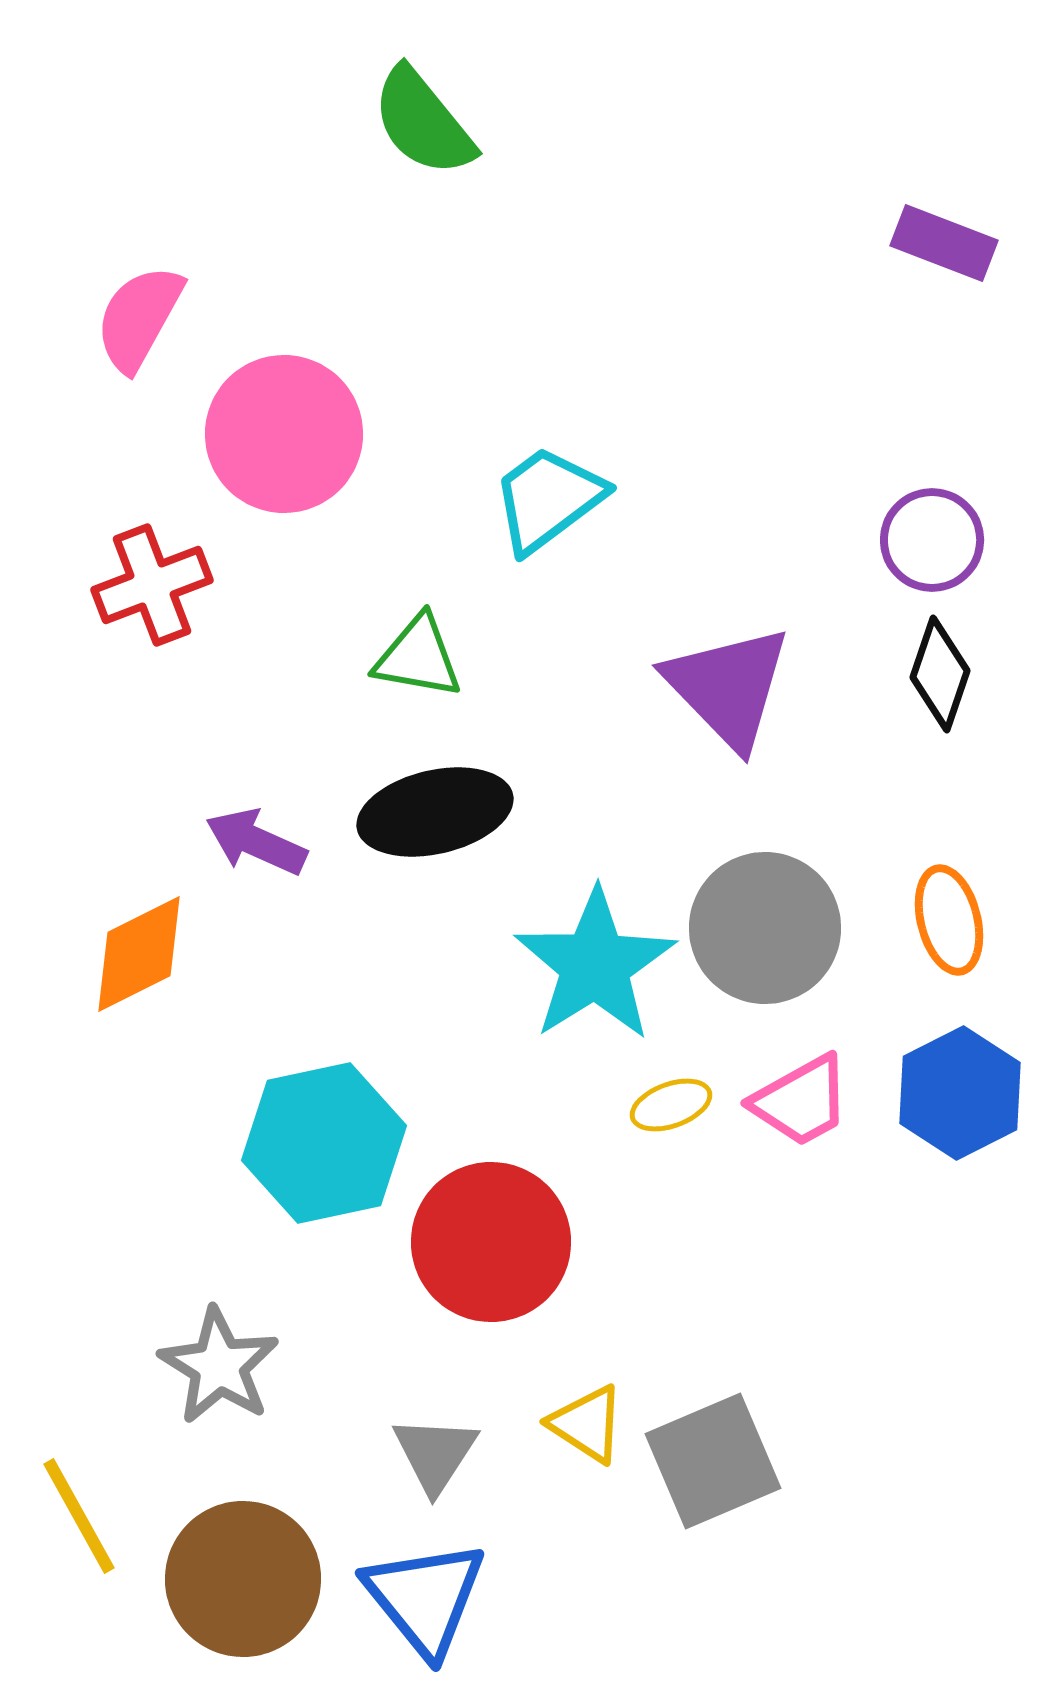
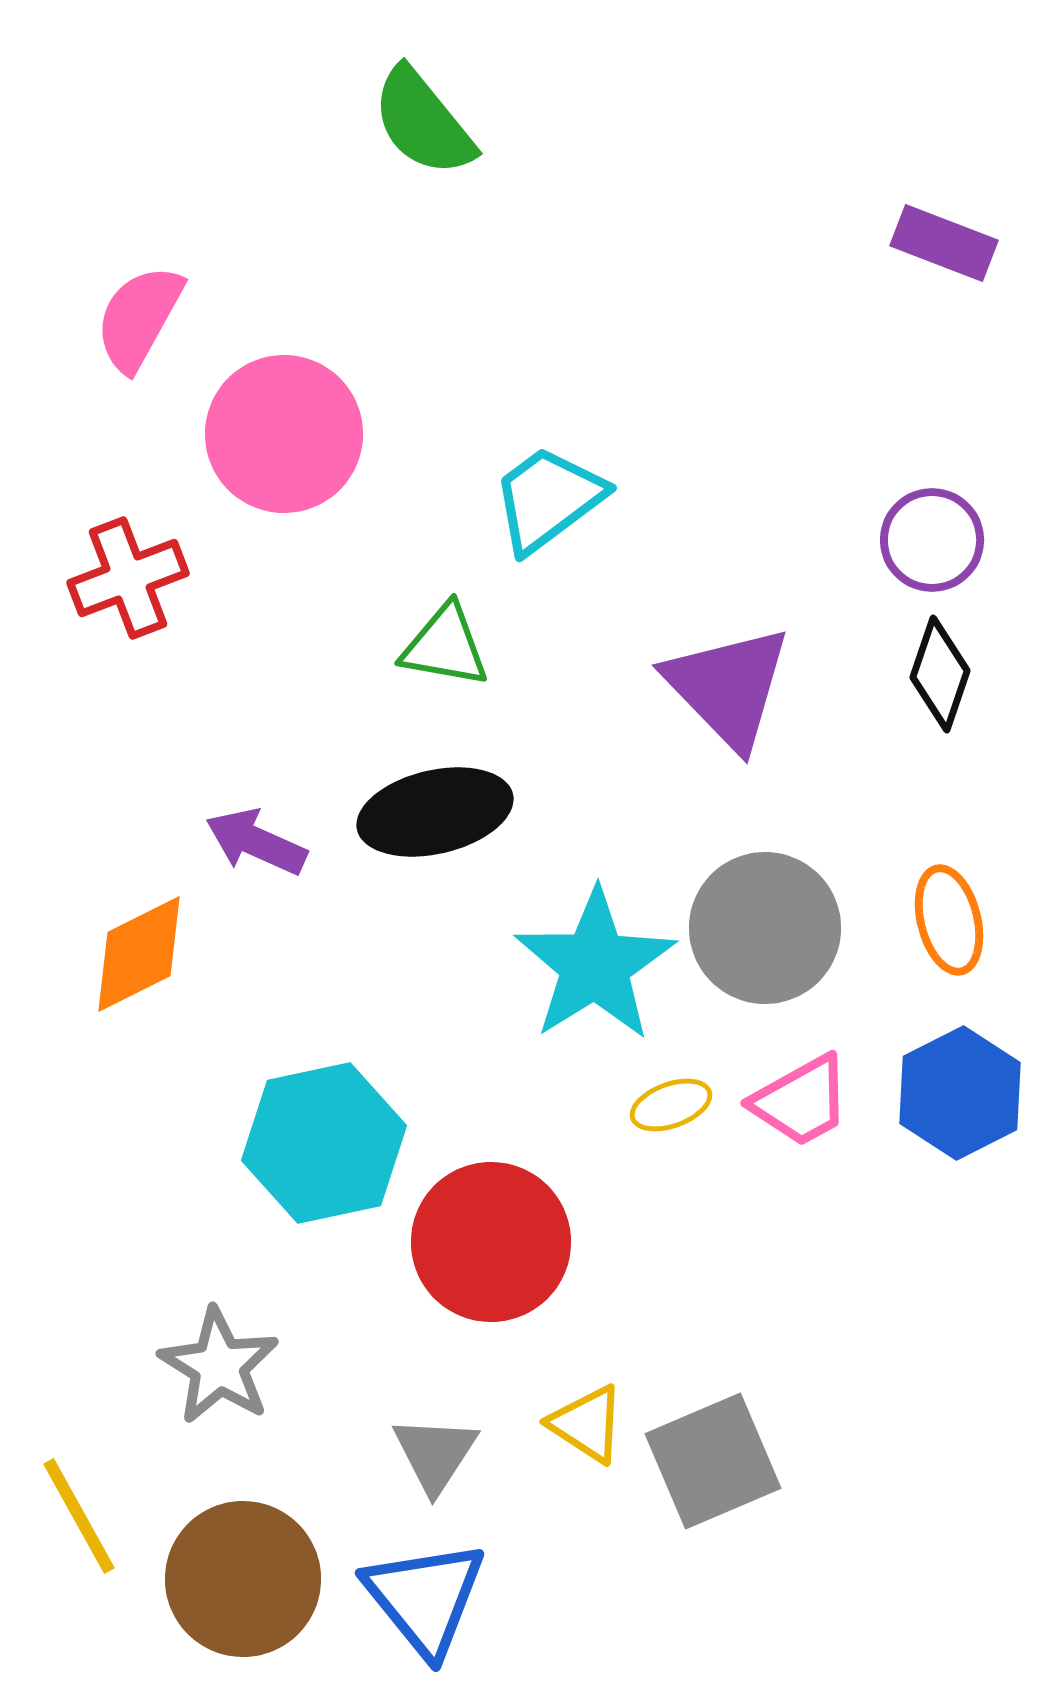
red cross: moved 24 px left, 7 px up
green triangle: moved 27 px right, 11 px up
